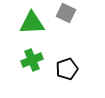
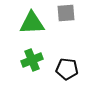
gray square: rotated 30 degrees counterclockwise
black pentagon: rotated 25 degrees clockwise
